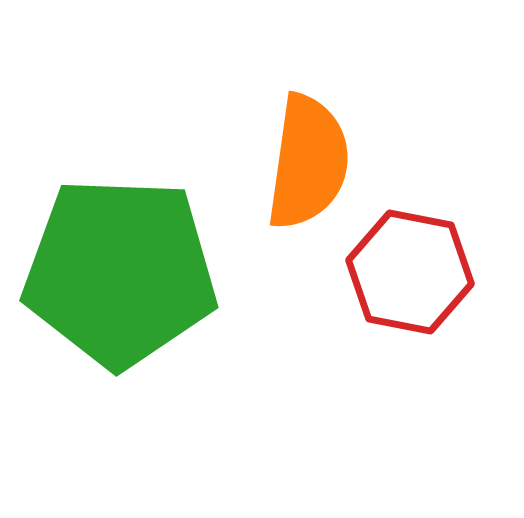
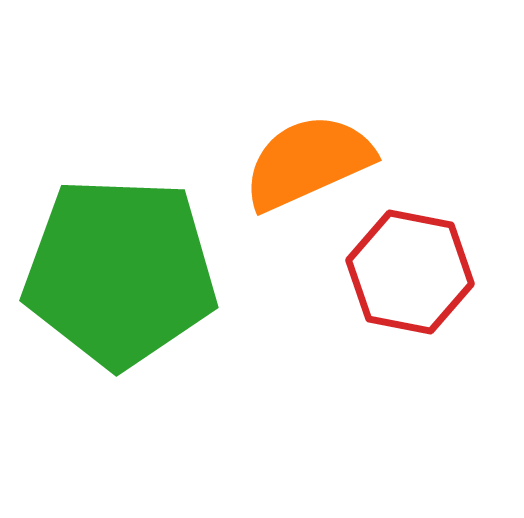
orange semicircle: rotated 122 degrees counterclockwise
